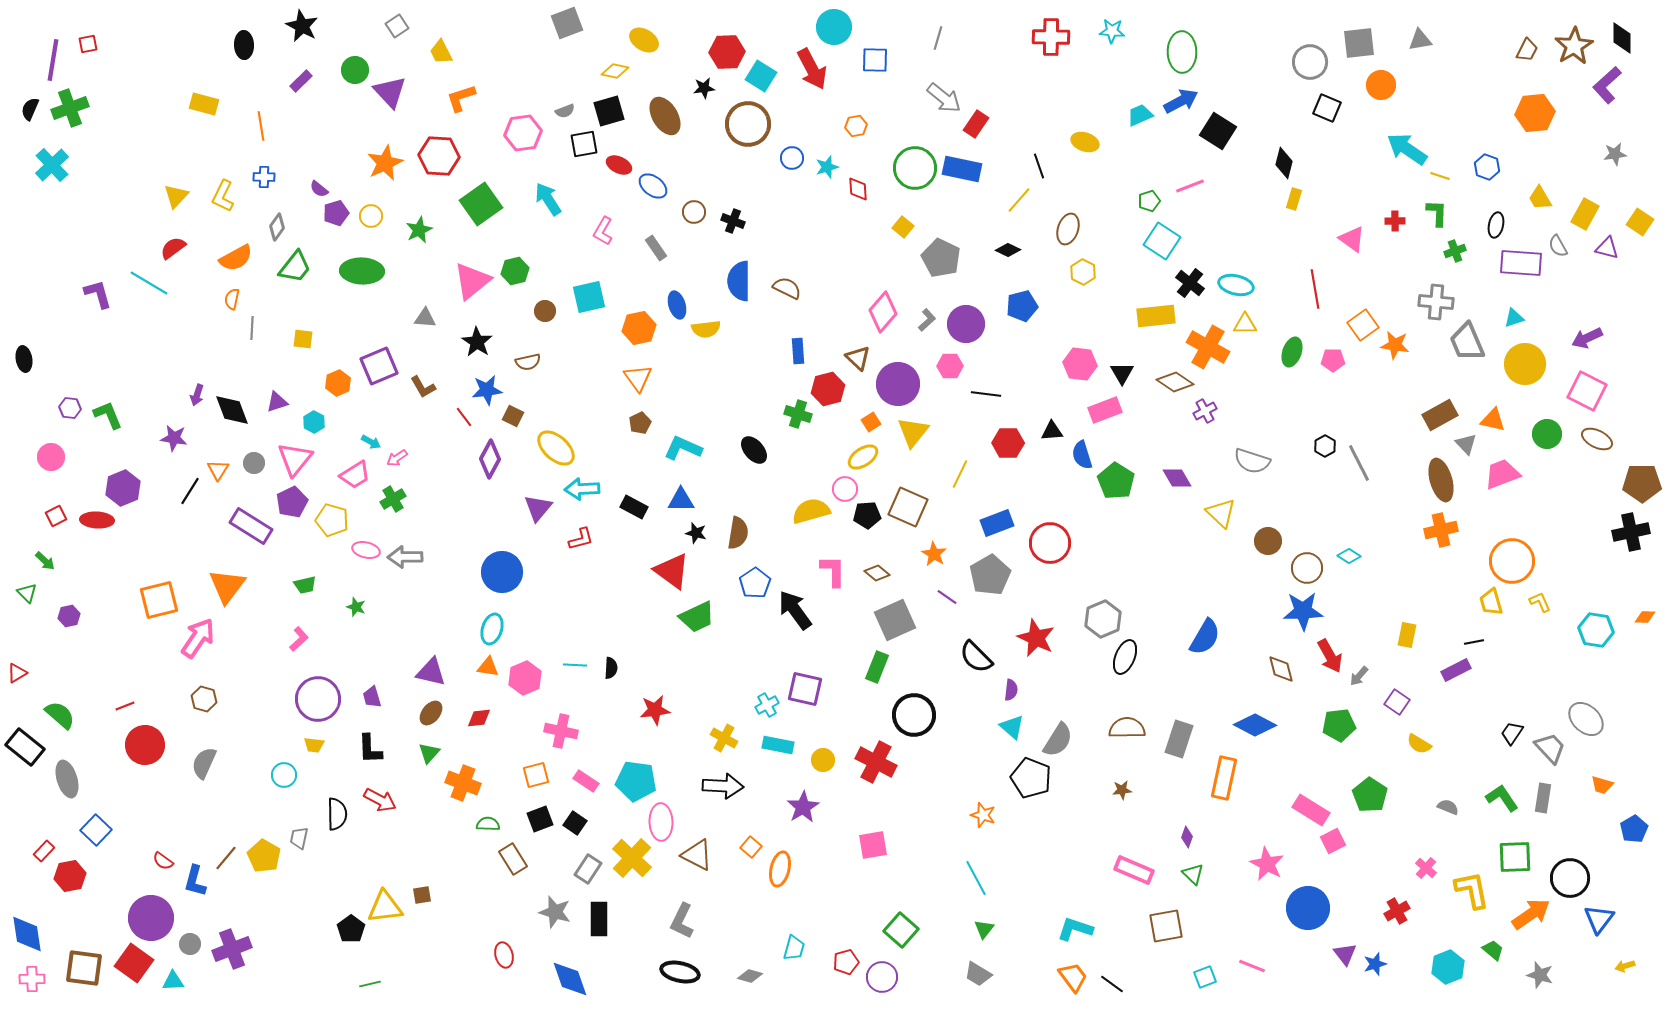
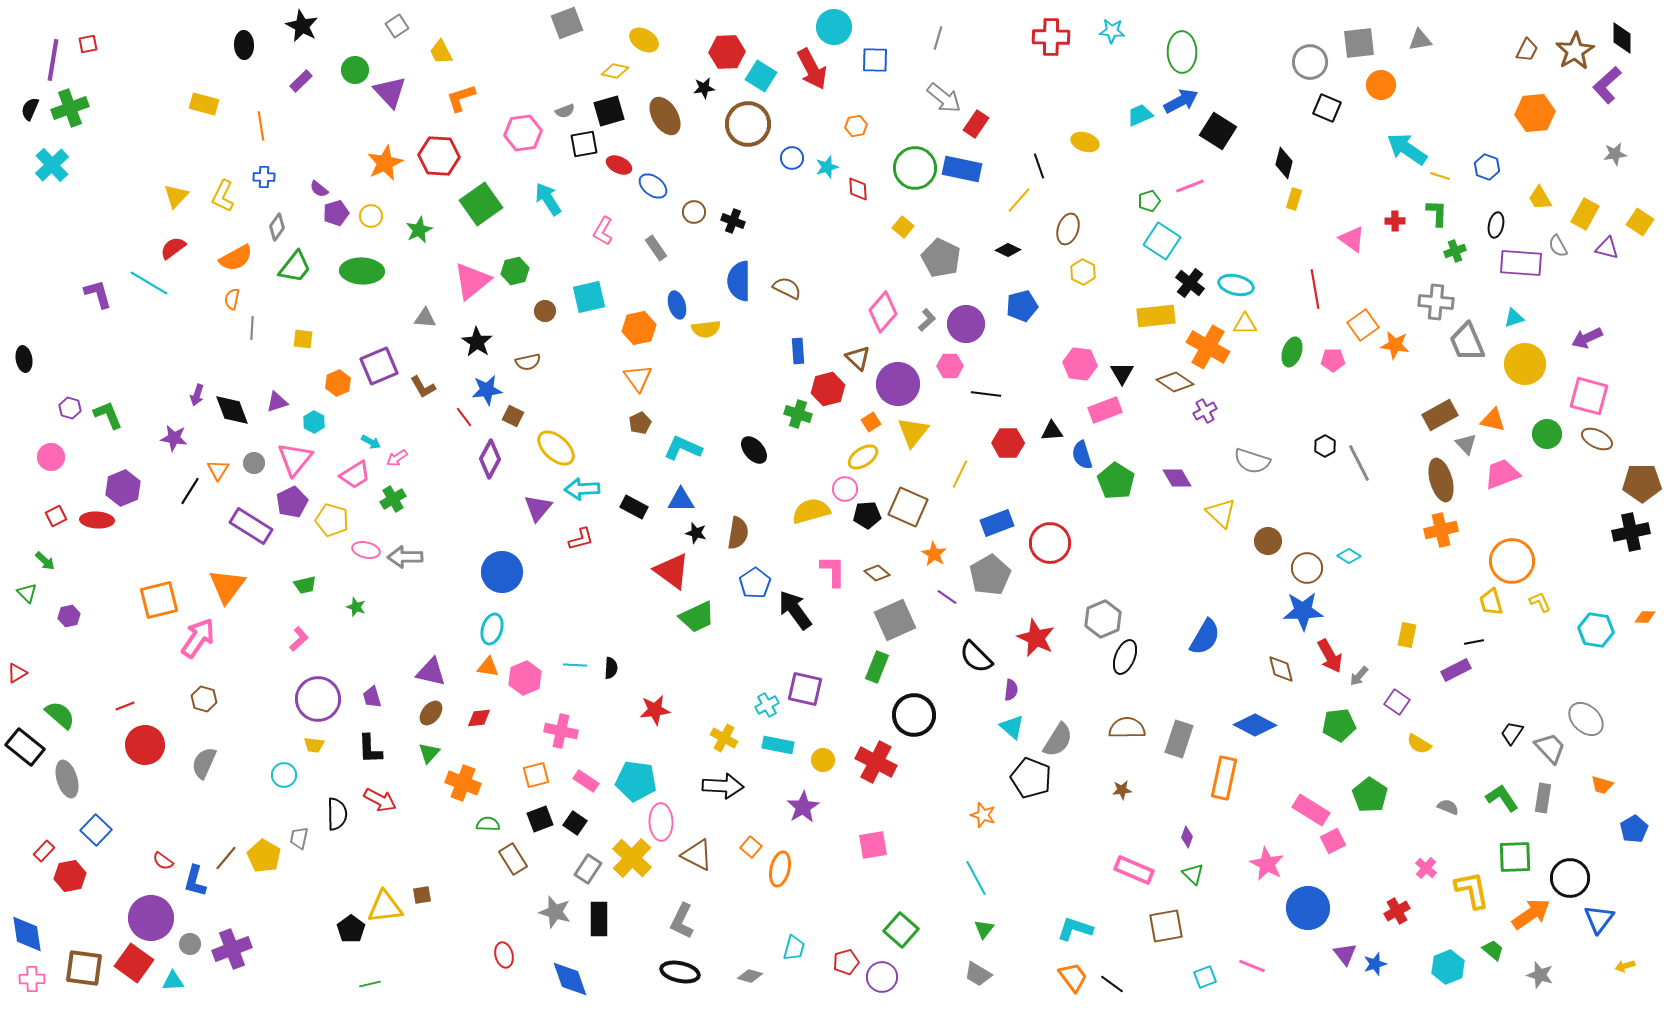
brown star at (1574, 46): moved 1 px right, 5 px down
pink square at (1587, 391): moved 2 px right, 5 px down; rotated 12 degrees counterclockwise
purple hexagon at (70, 408): rotated 10 degrees clockwise
